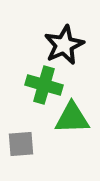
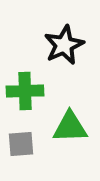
green cross: moved 19 px left, 6 px down; rotated 18 degrees counterclockwise
green triangle: moved 2 px left, 9 px down
